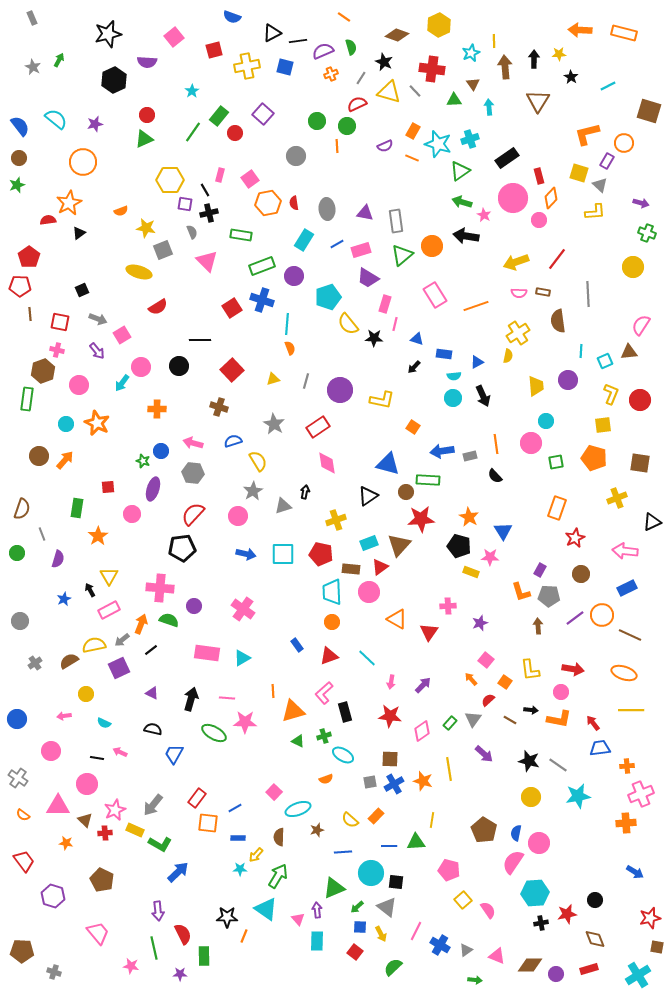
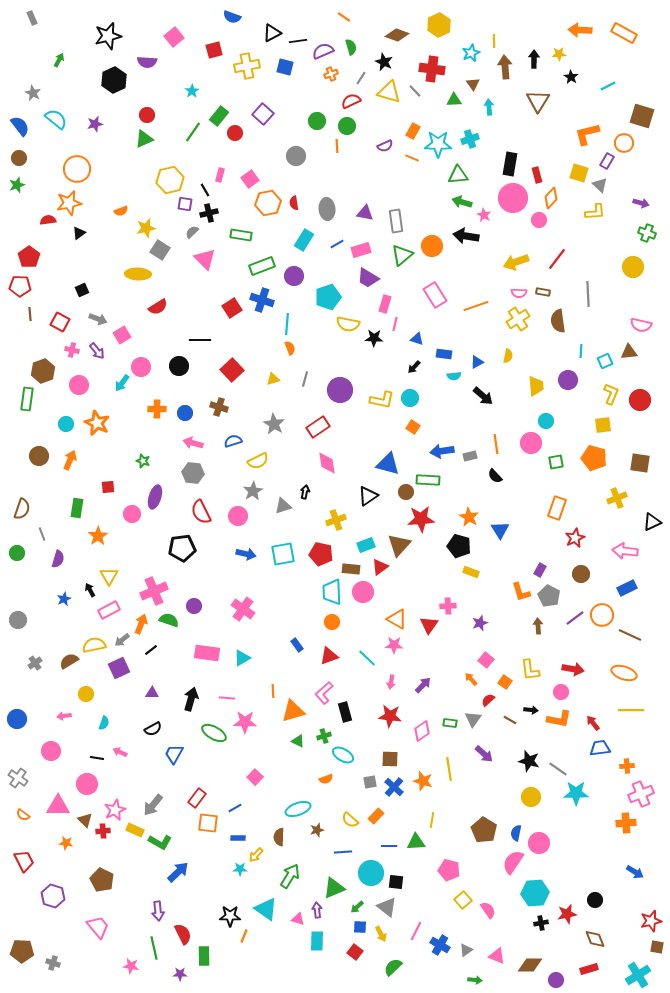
orange rectangle at (624, 33): rotated 15 degrees clockwise
black star at (108, 34): moved 2 px down
gray star at (33, 67): moved 26 px down
red semicircle at (357, 104): moved 6 px left, 3 px up
brown square at (649, 111): moved 7 px left, 5 px down
cyan star at (438, 144): rotated 16 degrees counterclockwise
black rectangle at (507, 158): moved 3 px right, 6 px down; rotated 45 degrees counterclockwise
orange circle at (83, 162): moved 6 px left, 7 px down
green triangle at (460, 171): moved 2 px left, 4 px down; rotated 30 degrees clockwise
red rectangle at (539, 176): moved 2 px left, 1 px up
yellow hexagon at (170, 180): rotated 12 degrees counterclockwise
orange star at (69, 203): rotated 15 degrees clockwise
yellow star at (146, 228): rotated 24 degrees counterclockwise
gray semicircle at (192, 232): rotated 112 degrees counterclockwise
gray square at (163, 250): moved 3 px left; rotated 36 degrees counterclockwise
pink triangle at (207, 261): moved 2 px left, 2 px up
yellow ellipse at (139, 272): moved 1 px left, 2 px down; rotated 15 degrees counterclockwise
red square at (60, 322): rotated 18 degrees clockwise
yellow semicircle at (348, 324): rotated 40 degrees counterclockwise
pink semicircle at (641, 325): rotated 110 degrees counterclockwise
yellow cross at (518, 333): moved 14 px up
pink cross at (57, 350): moved 15 px right
gray line at (306, 381): moved 1 px left, 2 px up
black arrow at (483, 396): rotated 25 degrees counterclockwise
cyan circle at (453, 398): moved 43 px left
blue circle at (161, 451): moved 24 px right, 38 px up
orange arrow at (65, 460): moved 5 px right; rotated 18 degrees counterclockwise
yellow semicircle at (258, 461): rotated 95 degrees clockwise
purple ellipse at (153, 489): moved 2 px right, 8 px down
red semicircle at (193, 514): moved 8 px right, 2 px up; rotated 70 degrees counterclockwise
blue triangle at (503, 531): moved 3 px left, 1 px up
cyan rectangle at (369, 543): moved 3 px left, 2 px down
cyan square at (283, 554): rotated 10 degrees counterclockwise
pink star at (490, 557): moved 96 px left, 88 px down
pink cross at (160, 588): moved 6 px left, 3 px down; rotated 28 degrees counterclockwise
pink circle at (369, 592): moved 6 px left
gray pentagon at (549, 596): rotated 25 degrees clockwise
gray circle at (20, 621): moved 2 px left, 1 px up
red triangle at (429, 632): moved 7 px up
purple triangle at (152, 693): rotated 24 degrees counterclockwise
cyan semicircle at (104, 723): rotated 96 degrees counterclockwise
green rectangle at (450, 723): rotated 56 degrees clockwise
black semicircle at (153, 729): rotated 138 degrees clockwise
gray line at (558, 765): moved 4 px down
blue cross at (394, 784): moved 3 px down; rotated 18 degrees counterclockwise
pink square at (274, 792): moved 19 px left, 15 px up
cyan star at (578, 796): moved 2 px left, 3 px up; rotated 10 degrees clockwise
red cross at (105, 833): moved 2 px left, 2 px up
green L-shape at (160, 844): moved 2 px up
red trapezoid at (24, 861): rotated 10 degrees clockwise
green arrow at (278, 876): moved 12 px right
black star at (227, 917): moved 3 px right, 1 px up
red star at (650, 918): moved 1 px right, 3 px down
pink triangle at (298, 919): rotated 32 degrees counterclockwise
pink trapezoid at (98, 933): moved 6 px up
gray cross at (54, 972): moved 1 px left, 9 px up
purple circle at (556, 974): moved 6 px down
